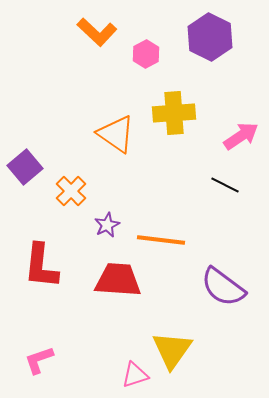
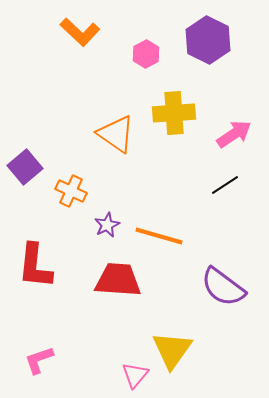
orange L-shape: moved 17 px left
purple hexagon: moved 2 px left, 3 px down
pink arrow: moved 7 px left, 2 px up
black line: rotated 60 degrees counterclockwise
orange cross: rotated 20 degrees counterclockwise
orange line: moved 2 px left, 4 px up; rotated 9 degrees clockwise
red L-shape: moved 6 px left
pink triangle: rotated 32 degrees counterclockwise
